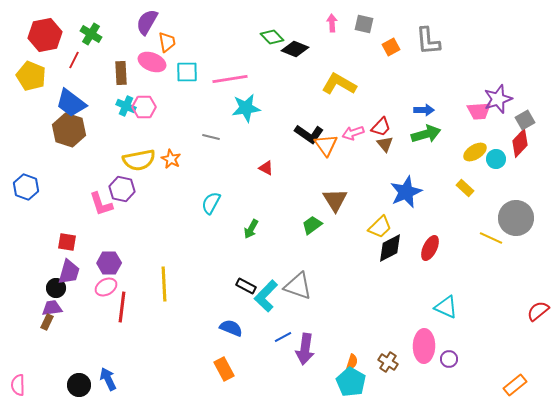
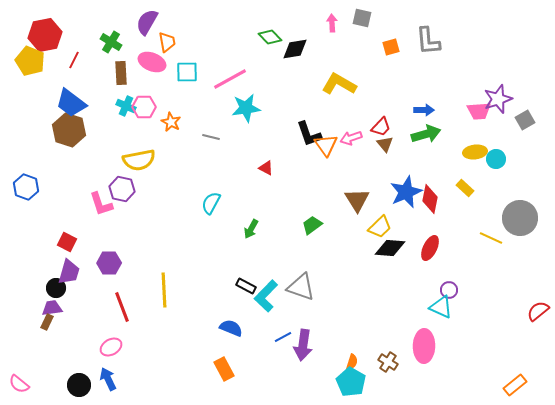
gray square at (364, 24): moved 2 px left, 6 px up
green cross at (91, 34): moved 20 px right, 8 px down
green diamond at (272, 37): moved 2 px left
orange square at (391, 47): rotated 12 degrees clockwise
black diamond at (295, 49): rotated 32 degrees counterclockwise
yellow pentagon at (31, 76): moved 1 px left, 15 px up
pink line at (230, 79): rotated 20 degrees counterclockwise
pink arrow at (353, 133): moved 2 px left, 5 px down
black L-shape at (309, 134): rotated 36 degrees clockwise
red diamond at (520, 143): moved 90 px left, 56 px down; rotated 32 degrees counterclockwise
yellow ellipse at (475, 152): rotated 25 degrees clockwise
orange star at (171, 159): moved 37 px up
brown triangle at (335, 200): moved 22 px right
gray circle at (516, 218): moved 4 px right
red square at (67, 242): rotated 18 degrees clockwise
black diamond at (390, 248): rotated 32 degrees clockwise
yellow line at (164, 284): moved 6 px down
gray triangle at (298, 286): moved 3 px right, 1 px down
pink ellipse at (106, 287): moved 5 px right, 60 px down
red line at (122, 307): rotated 28 degrees counterclockwise
cyan triangle at (446, 307): moved 5 px left
purple arrow at (305, 349): moved 2 px left, 4 px up
purple circle at (449, 359): moved 69 px up
pink semicircle at (18, 385): moved 1 px right, 1 px up; rotated 50 degrees counterclockwise
